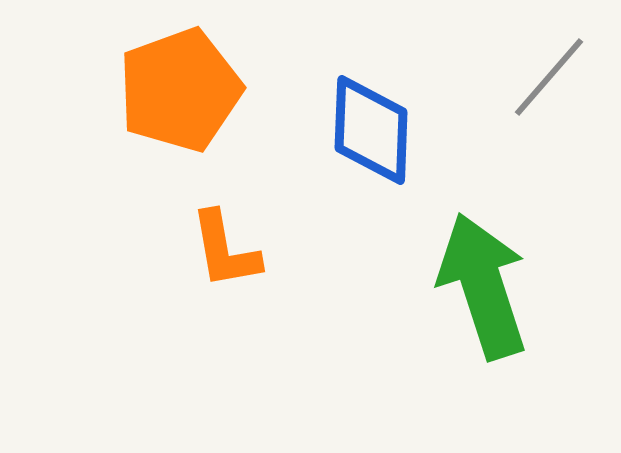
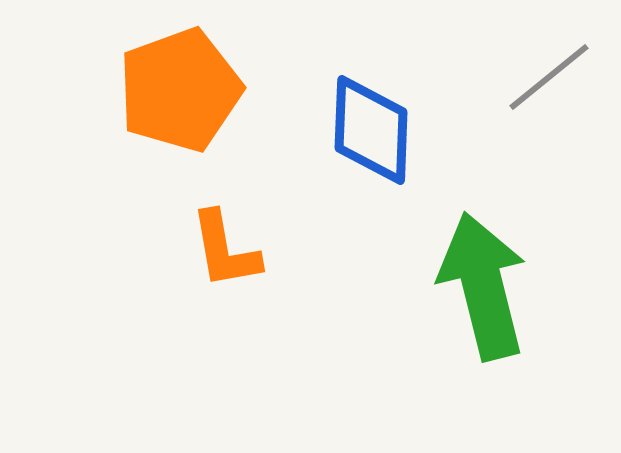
gray line: rotated 10 degrees clockwise
green arrow: rotated 4 degrees clockwise
